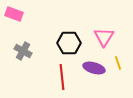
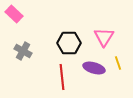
pink rectangle: rotated 24 degrees clockwise
